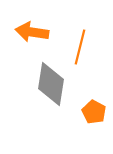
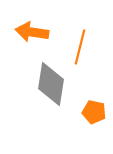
orange pentagon: rotated 15 degrees counterclockwise
